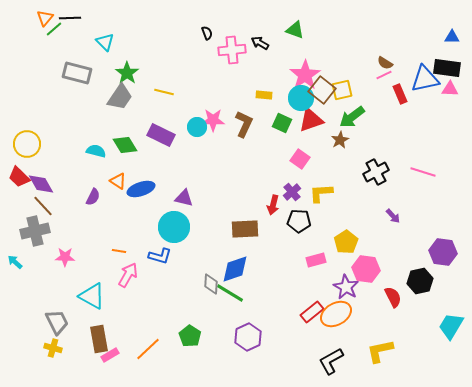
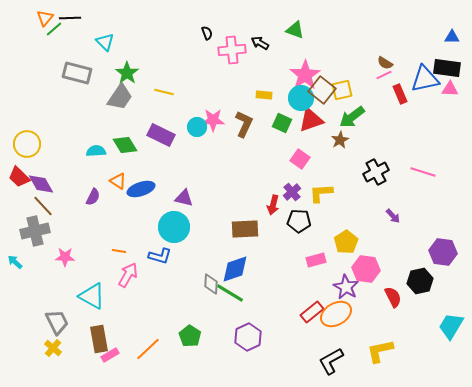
cyan semicircle at (96, 151): rotated 18 degrees counterclockwise
yellow cross at (53, 348): rotated 24 degrees clockwise
